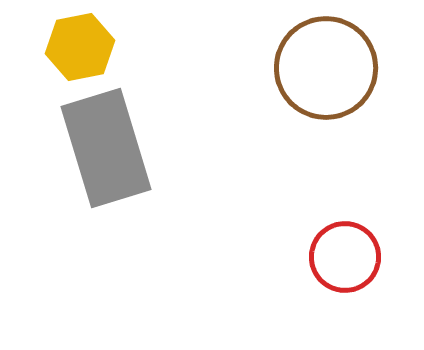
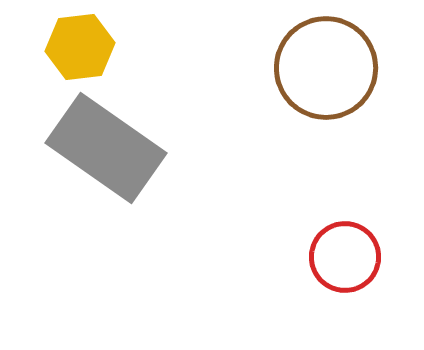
yellow hexagon: rotated 4 degrees clockwise
gray rectangle: rotated 38 degrees counterclockwise
